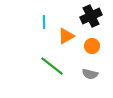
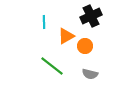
orange circle: moved 7 px left
